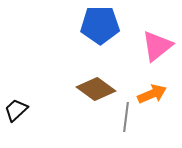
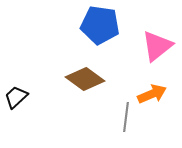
blue pentagon: rotated 9 degrees clockwise
brown diamond: moved 11 px left, 10 px up
black trapezoid: moved 13 px up
